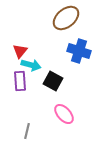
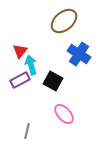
brown ellipse: moved 2 px left, 3 px down
blue cross: moved 3 px down; rotated 15 degrees clockwise
cyan arrow: rotated 120 degrees counterclockwise
purple rectangle: moved 1 px up; rotated 66 degrees clockwise
